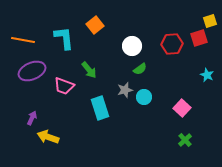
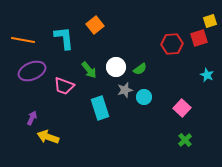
white circle: moved 16 px left, 21 px down
